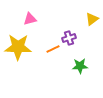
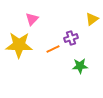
pink triangle: moved 2 px right; rotated 32 degrees counterclockwise
purple cross: moved 2 px right
yellow star: moved 1 px right, 2 px up
